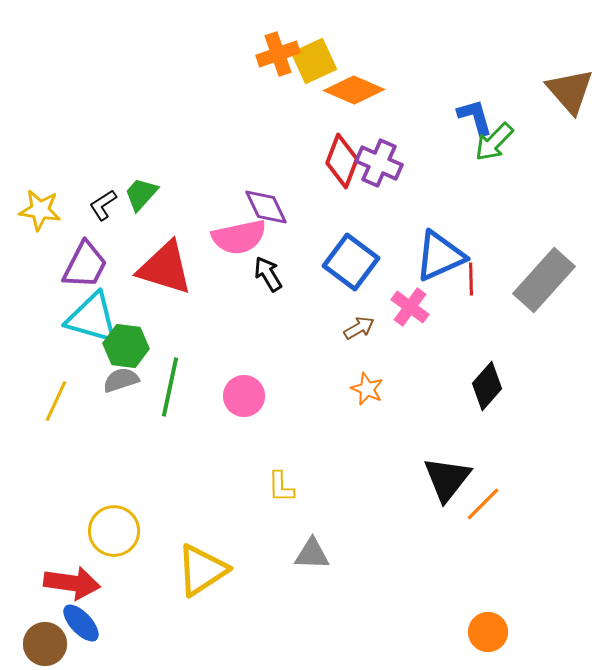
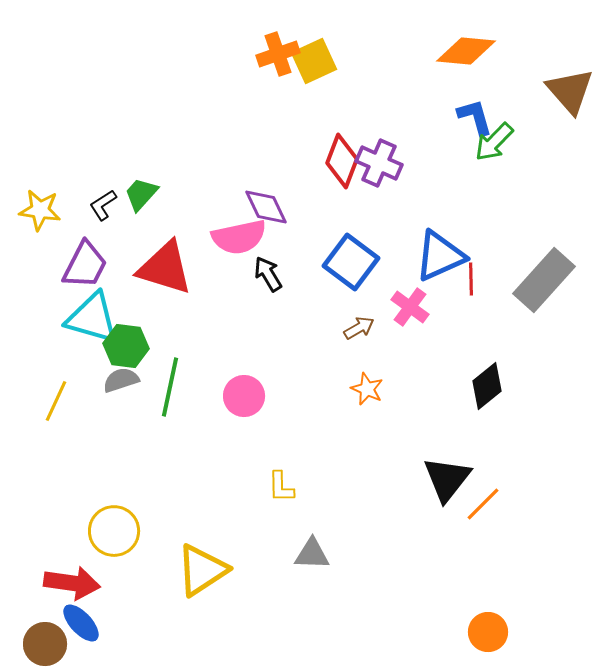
orange diamond: moved 112 px right, 39 px up; rotated 18 degrees counterclockwise
black diamond: rotated 9 degrees clockwise
